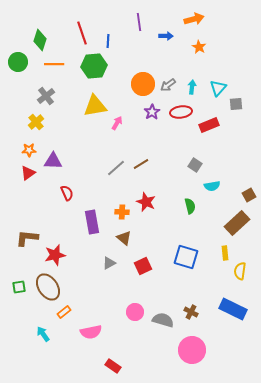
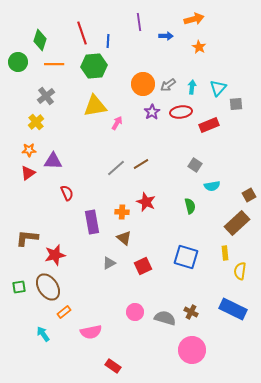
gray semicircle at (163, 320): moved 2 px right, 2 px up
